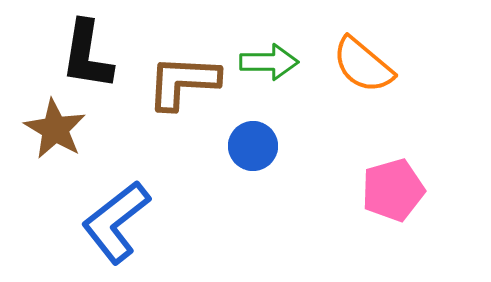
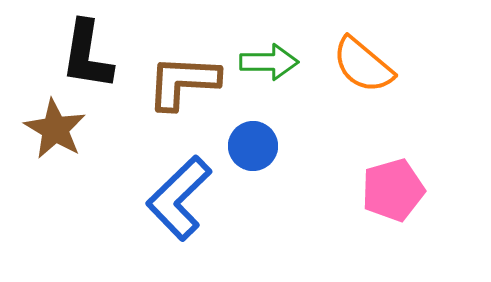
blue L-shape: moved 63 px right, 24 px up; rotated 6 degrees counterclockwise
